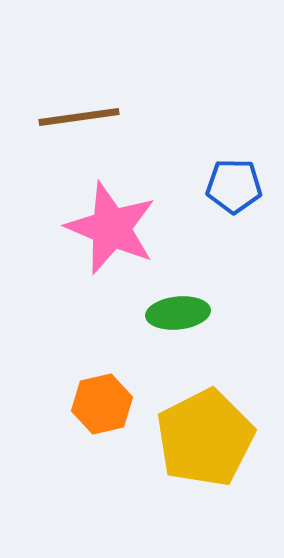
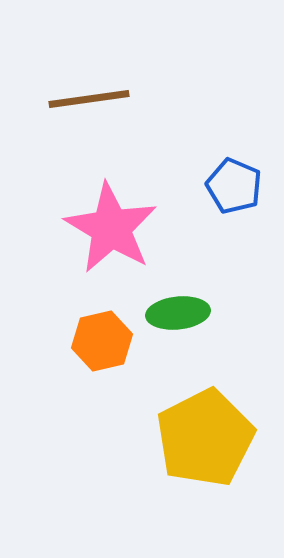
brown line: moved 10 px right, 18 px up
blue pentagon: rotated 22 degrees clockwise
pink star: rotated 8 degrees clockwise
orange hexagon: moved 63 px up
